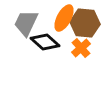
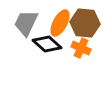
orange ellipse: moved 4 px left, 5 px down
black diamond: moved 2 px right, 2 px down
orange cross: rotated 24 degrees counterclockwise
